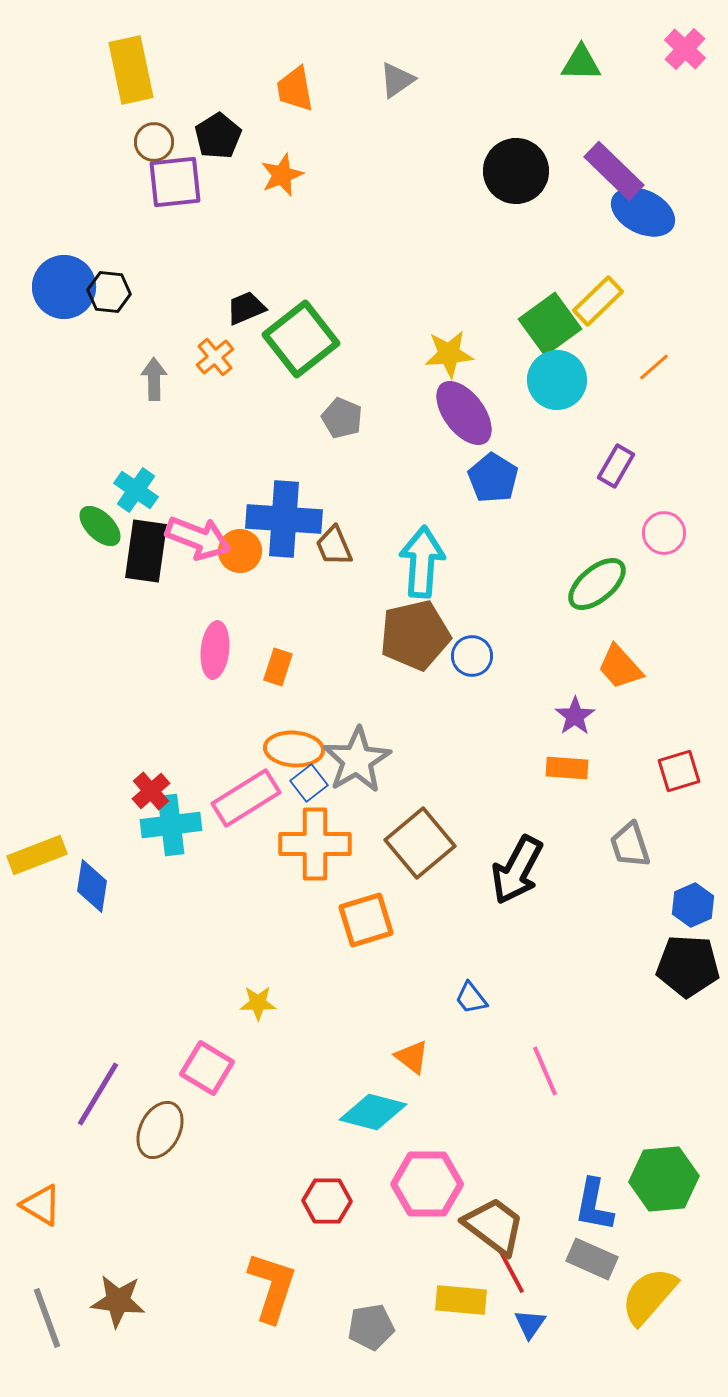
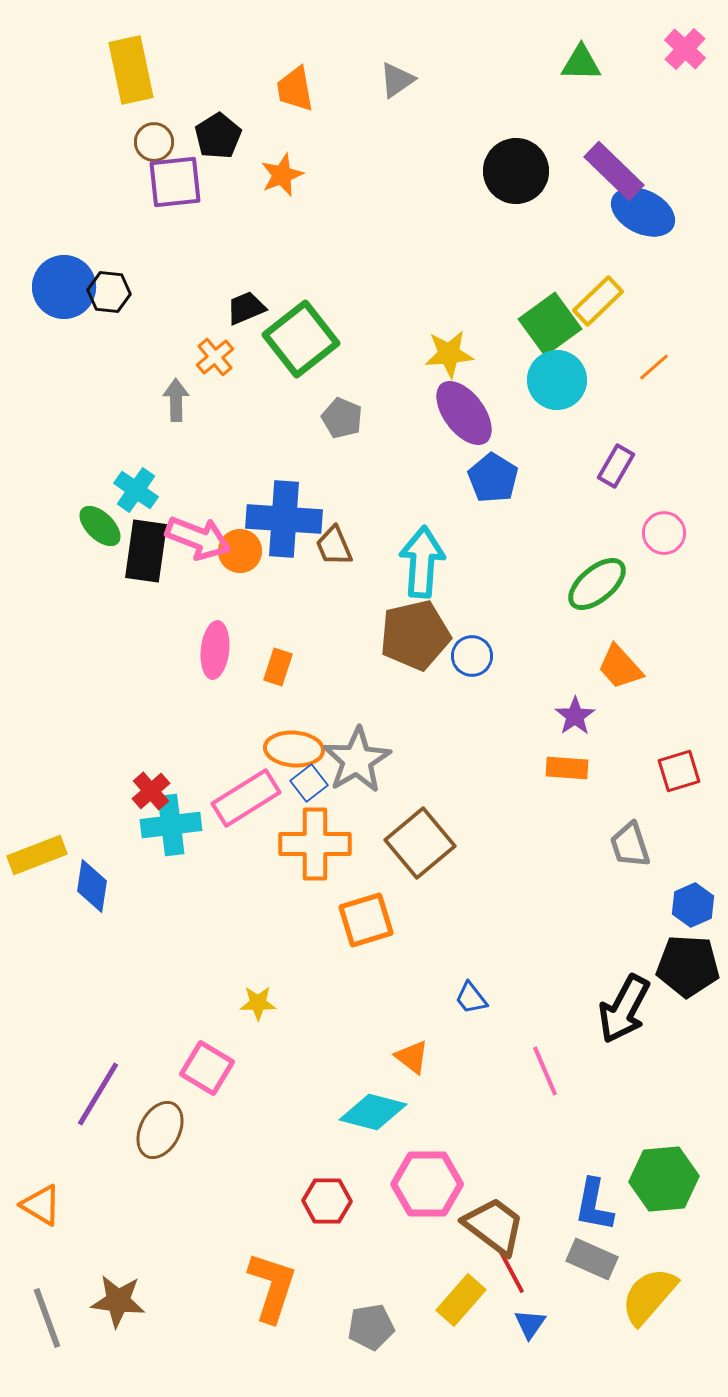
gray arrow at (154, 379): moved 22 px right, 21 px down
black arrow at (517, 870): moved 107 px right, 139 px down
yellow rectangle at (461, 1300): rotated 54 degrees counterclockwise
